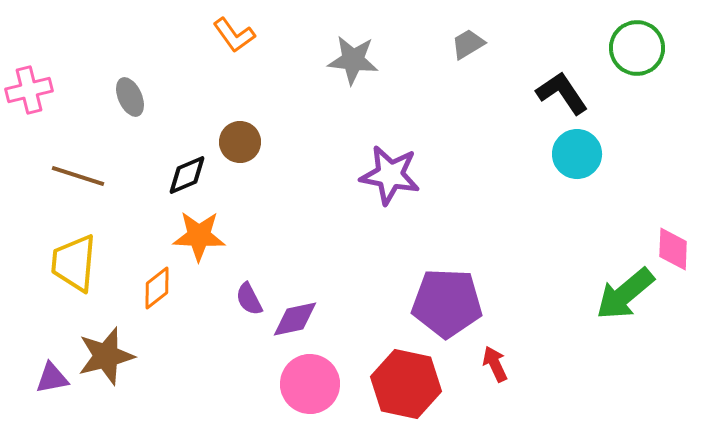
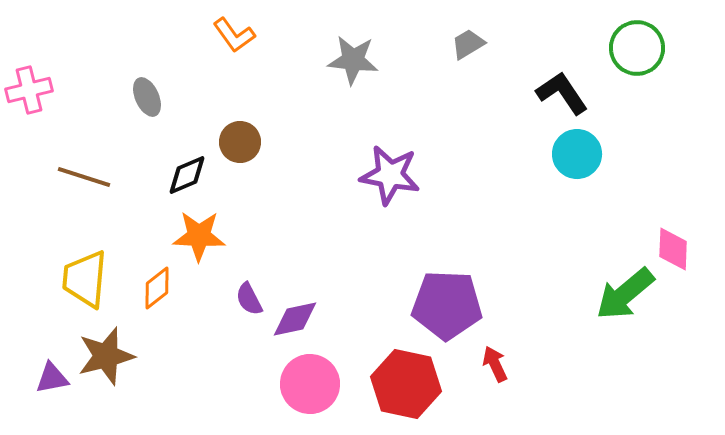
gray ellipse: moved 17 px right
brown line: moved 6 px right, 1 px down
yellow trapezoid: moved 11 px right, 16 px down
purple pentagon: moved 2 px down
